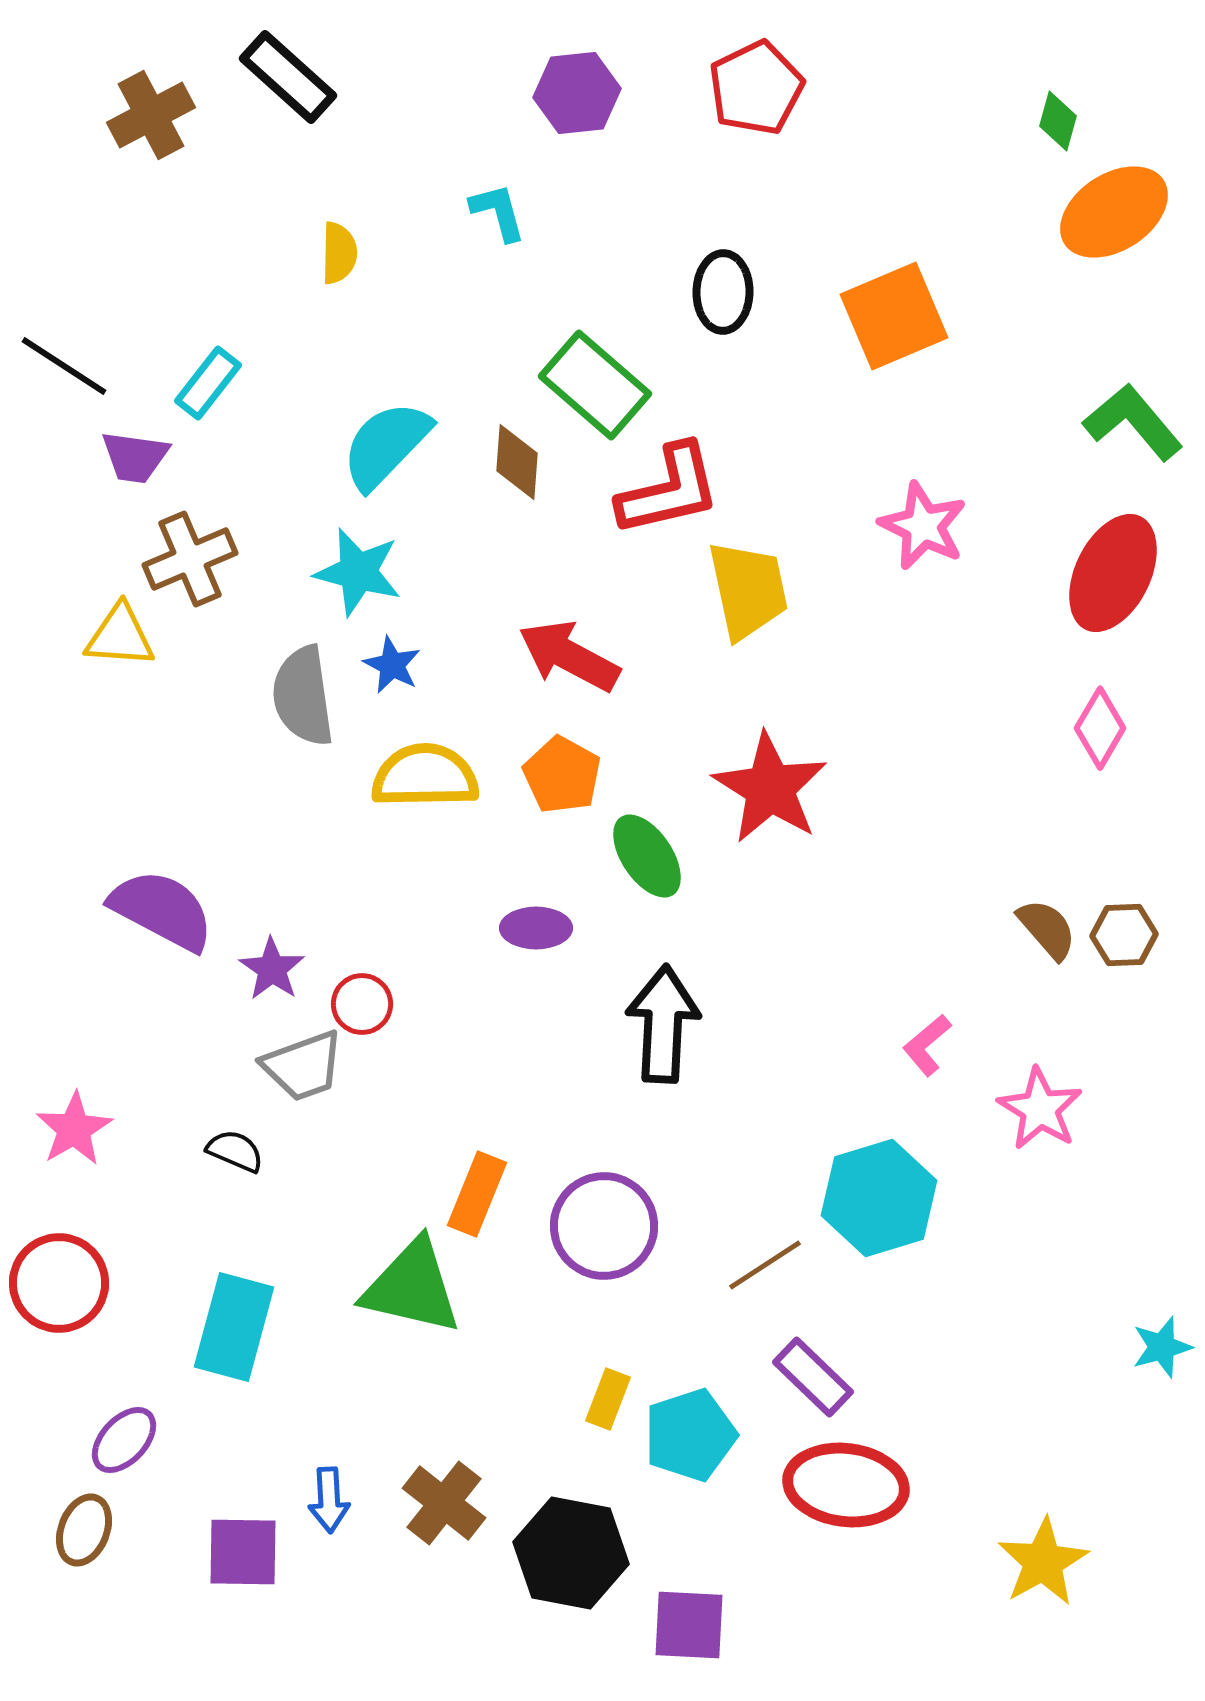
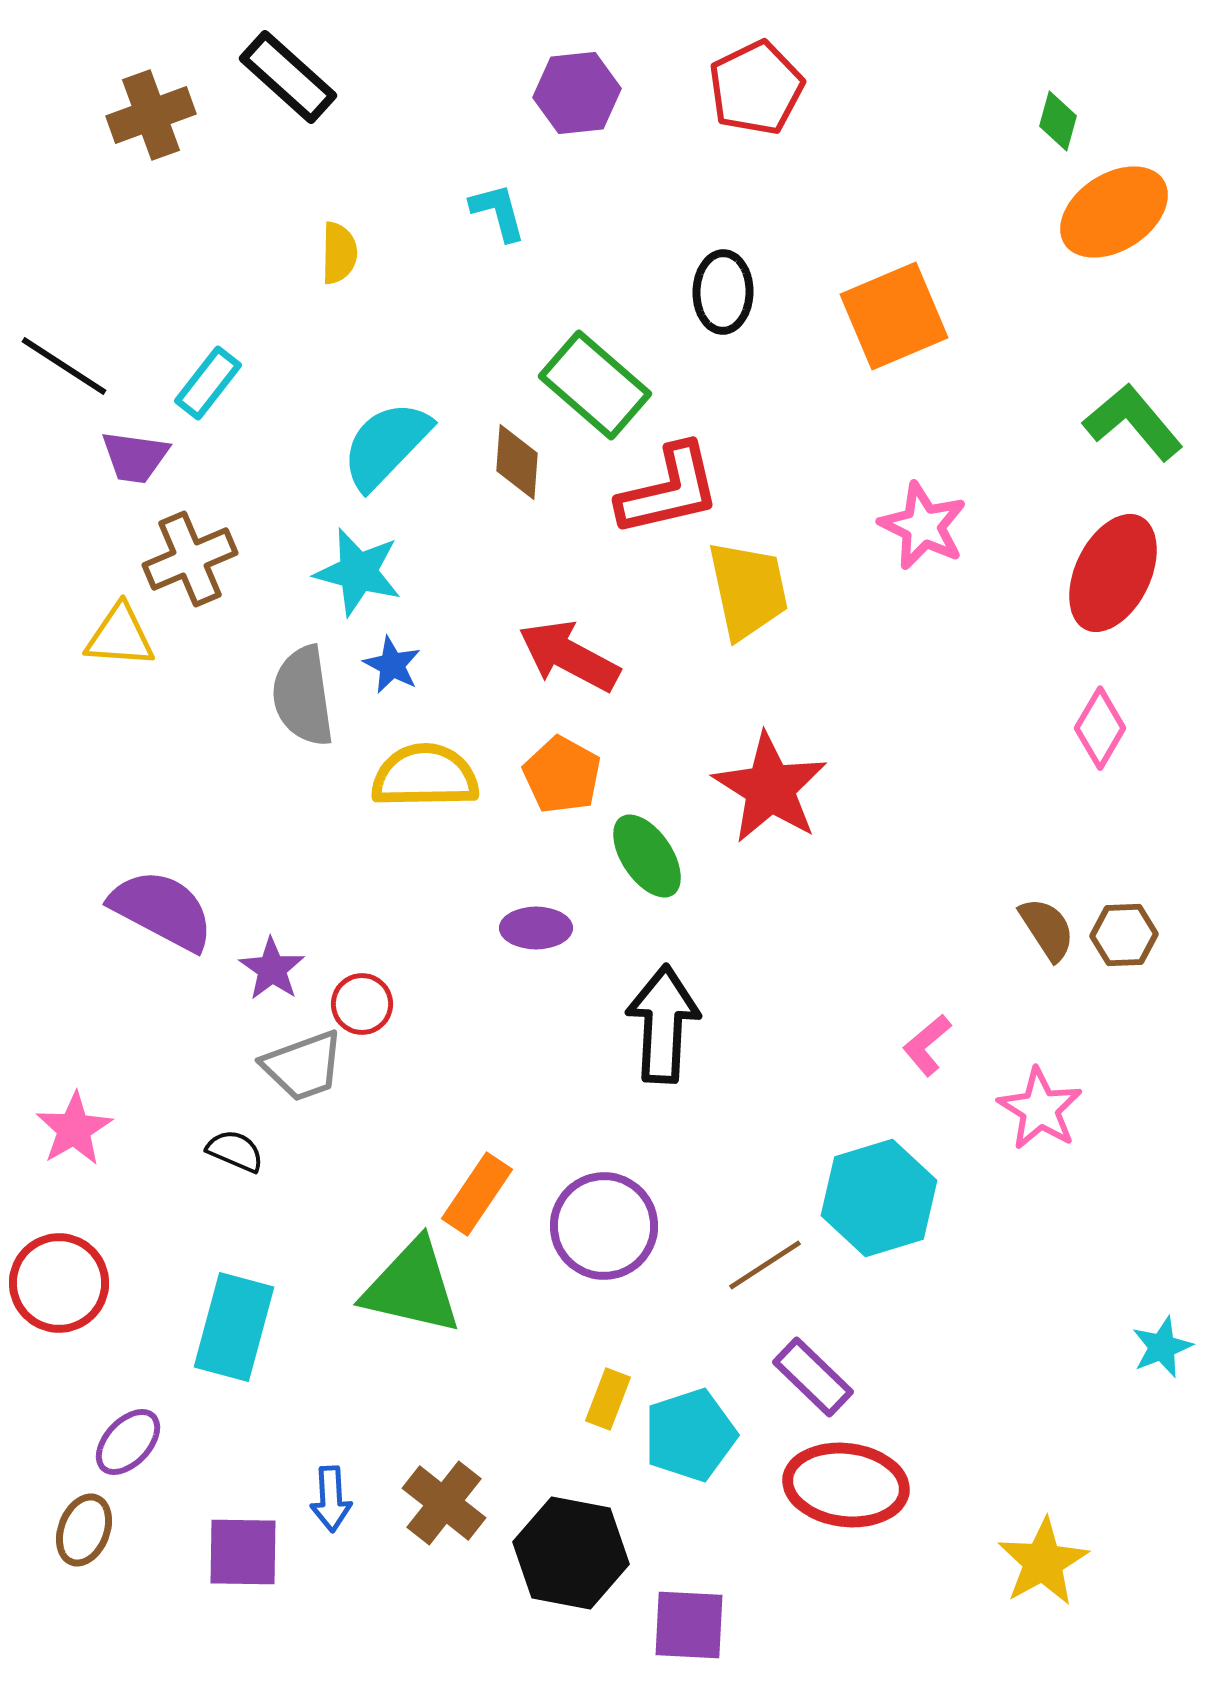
brown cross at (151, 115): rotated 8 degrees clockwise
brown semicircle at (1047, 929): rotated 8 degrees clockwise
orange rectangle at (477, 1194): rotated 12 degrees clockwise
cyan star at (1162, 1347): rotated 6 degrees counterclockwise
purple ellipse at (124, 1440): moved 4 px right, 2 px down
blue arrow at (329, 1500): moved 2 px right, 1 px up
